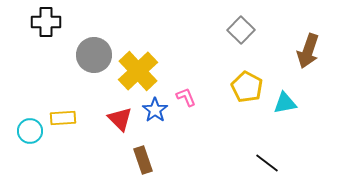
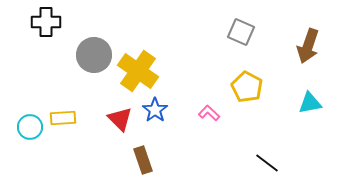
gray square: moved 2 px down; rotated 20 degrees counterclockwise
brown arrow: moved 5 px up
yellow cross: rotated 12 degrees counterclockwise
pink L-shape: moved 23 px right, 16 px down; rotated 25 degrees counterclockwise
cyan triangle: moved 25 px right
cyan circle: moved 4 px up
